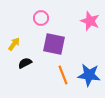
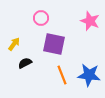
orange line: moved 1 px left
